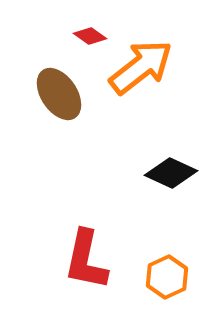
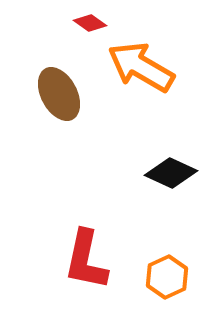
red diamond: moved 13 px up
orange arrow: rotated 112 degrees counterclockwise
brown ellipse: rotated 6 degrees clockwise
